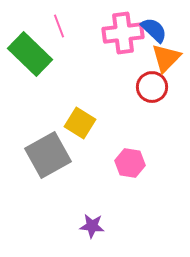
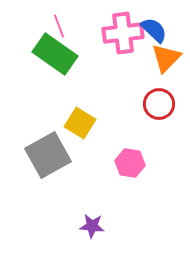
green rectangle: moved 25 px right; rotated 9 degrees counterclockwise
red circle: moved 7 px right, 17 px down
